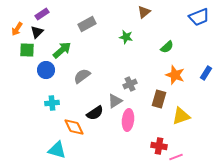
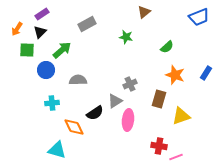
black triangle: moved 3 px right
gray semicircle: moved 4 px left, 4 px down; rotated 36 degrees clockwise
